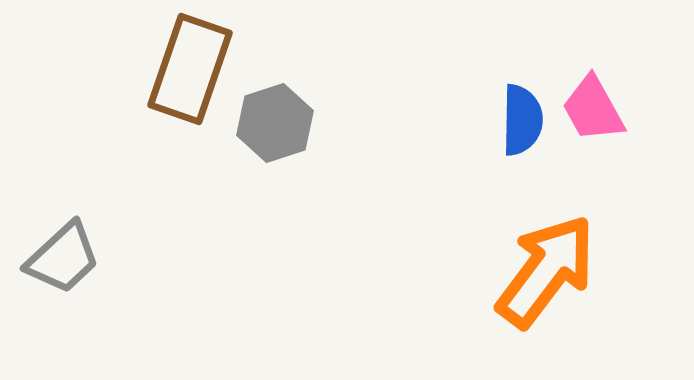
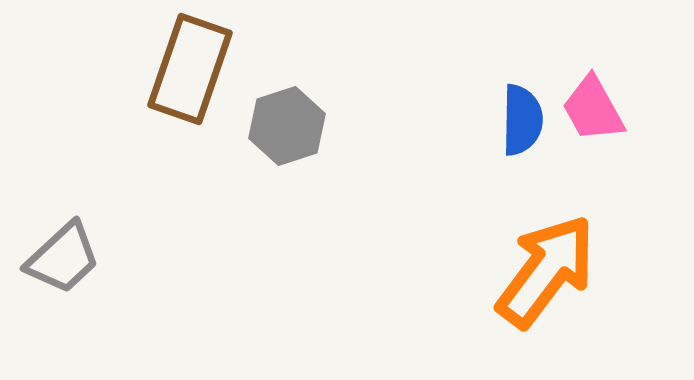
gray hexagon: moved 12 px right, 3 px down
